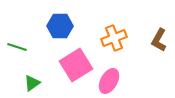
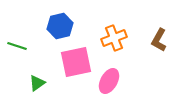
blue hexagon: rotated 15 degrees counterclockwise
green line: moved 1 px up
pink square: moved 3 px up; rotated 20 degrees clockwise
green triangle: moved 5 px right
